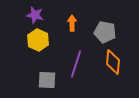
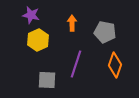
purple star: moved 4 px left
yellow hexagon: rotated 10 degrees clockwise
orange diamond: moved 2 px right, 3 px down; rotated 15 degrees clockwise
